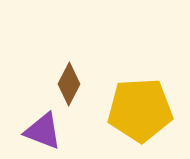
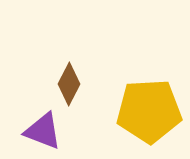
yellow pentagon: moved 9 px right, 1 px down
